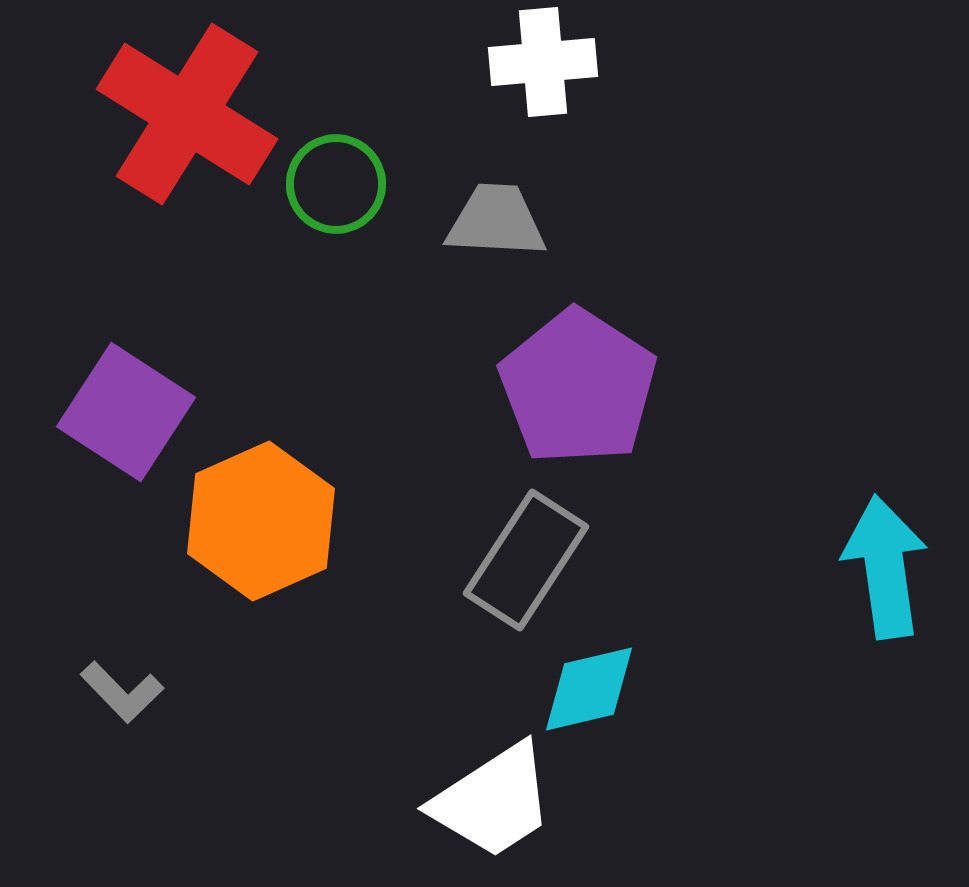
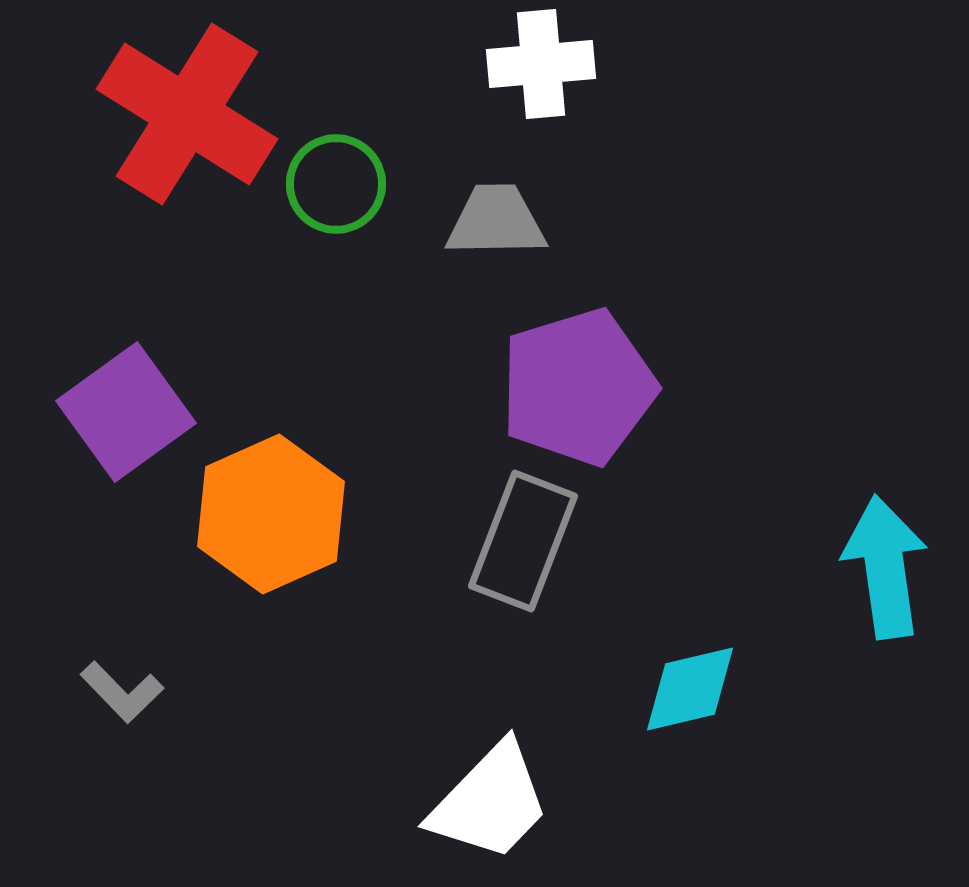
white cross: moved 2 px left, 2 px down
gray trapezoid: rotated 4 degrees counterclockwise
purple pentagon: rotated 22 degrees clockwise
purple square: rotated 21 degrees clockwise
orange hexagon: moved 10 px right, 7 px up
gray rectangle: moved 3 px left, 19 px up; rotated 12 degrees counterclockwise
cyan diamond: moved 101 px right
white trapezoid: moved 3 px left, 1 px down; rotated 13 degrees counterclockwise
